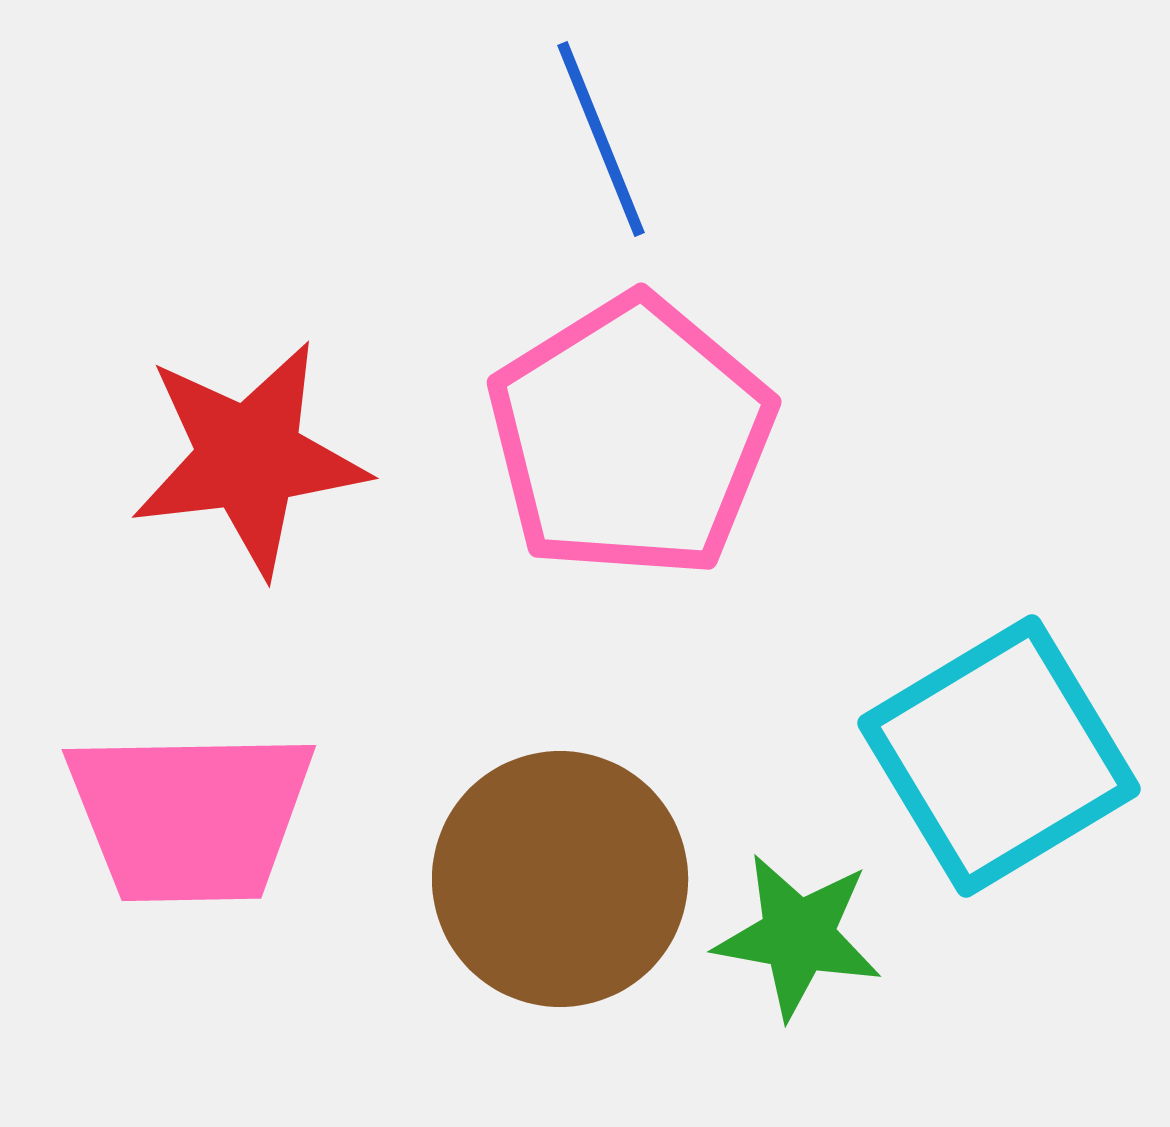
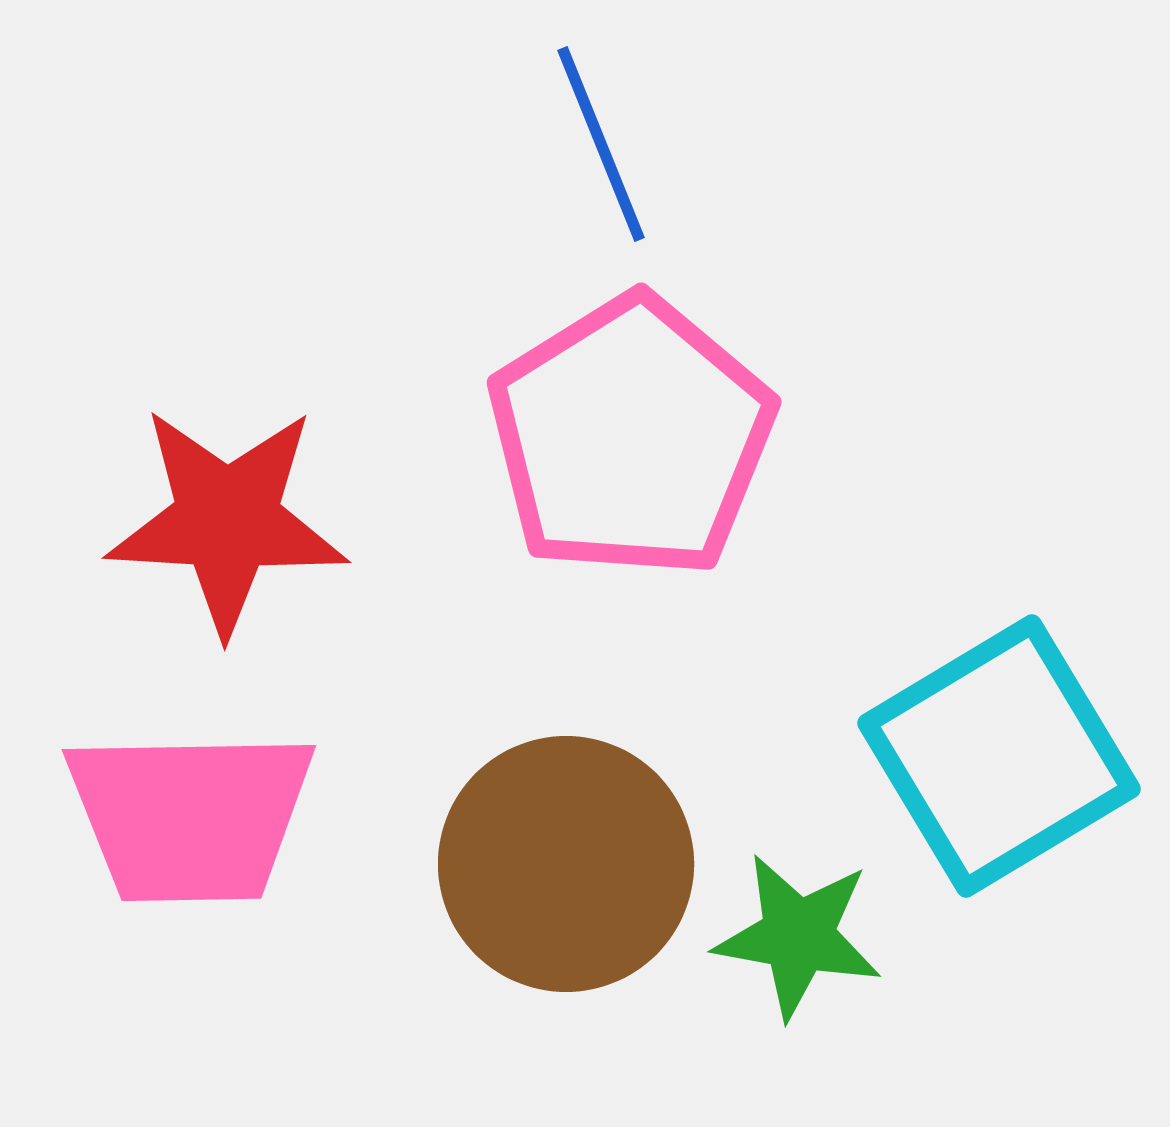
blue line: moved 5 px down
red star: moved 22 px left, 62 px down; rotated 10 degrees clockwise
brown circle: moved 6 px right, 15 px up
